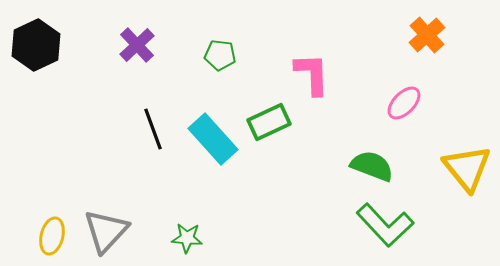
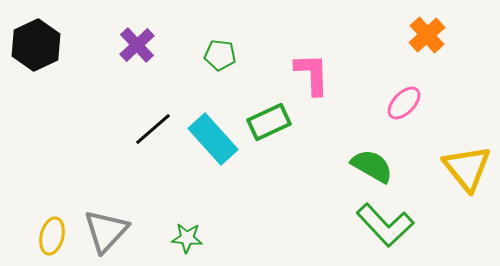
black line: rotated 69 degrees clockwise
green semicircle: rotated 9 degrees clockwise
